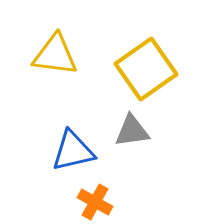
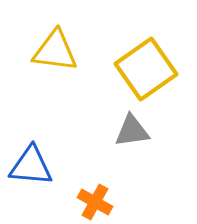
yellow triangle: moved 4 px up
blue triangle: moved 42 px left, 15 px down; rotated 18 degrees clockwise
